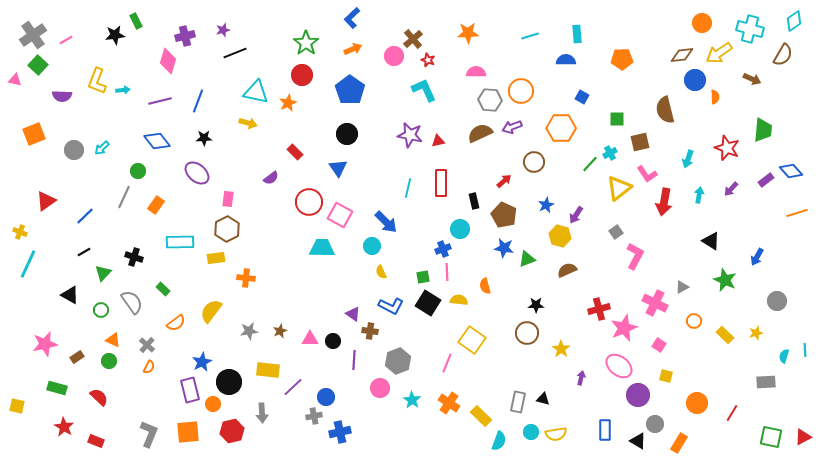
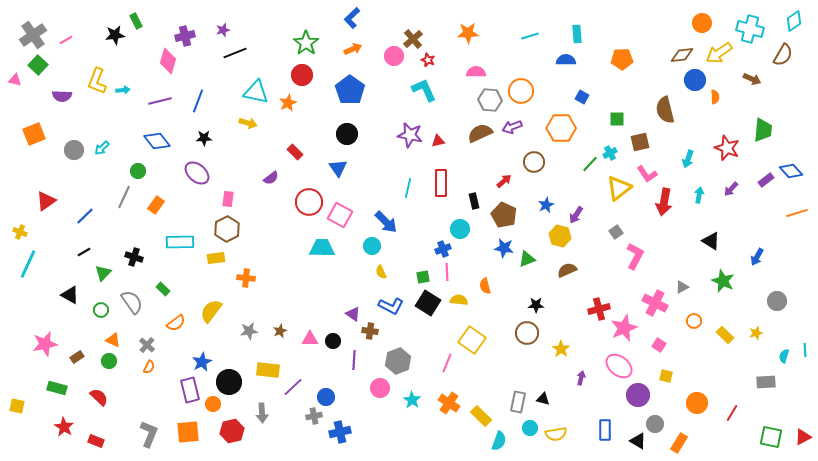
green star at (725, 280): moved 2 px left, 1 px down
cyan circle at (531, 432): moved 1 px left, 4 px up
